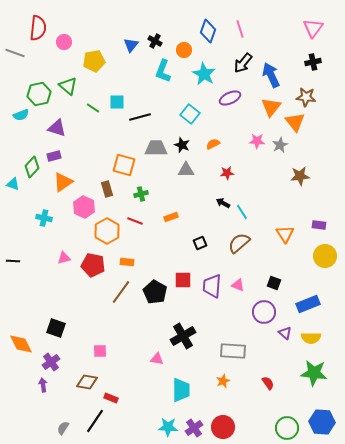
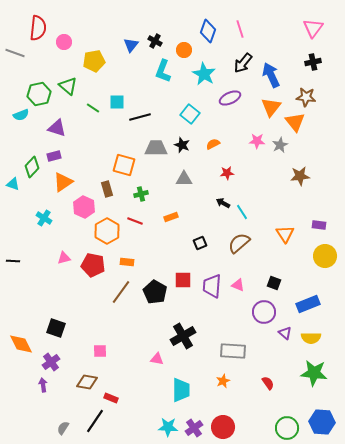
gray triangle at (186, 170): moved 2 px left, 9 px down
cyan cross at (44, 218): rotated 21 degrees clockwise
